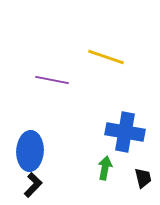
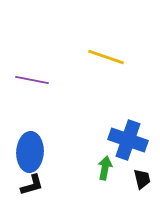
purple line: moved 20 px left
blue cross: moved 3 px right, 8 px down; rotated 9 degrees clockwise
blue ellipse: moved 1 px down
black trapezoid: moved 1 px left, 1 px down
black L-shape: moved 1 px left; rotated 30 degrees clockwise
